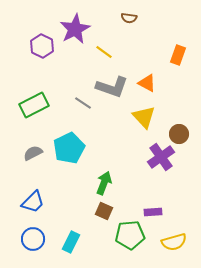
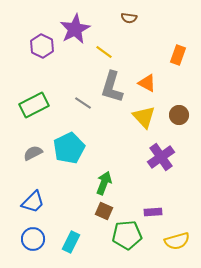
gray L-shape: rotated 88 degrees clockwise
brown circle: moved 19 px up
green pentagon: moved 3 px left
yellow semicircle: moved 3 px right, 1 px up
